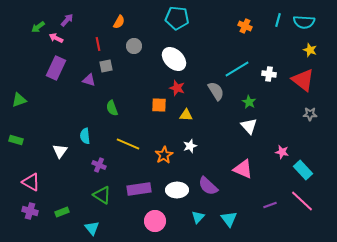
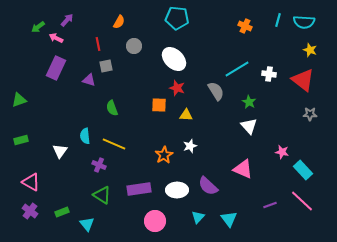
green rectangle at (16, 140): moved 5 px right; rotated 32 degrees counterclockwise
yellow line at (128, 144): moved 14 px left
purple cross at (30, 211): rotated 21 degrees clockwise
cyan triangle at (92, 228): moved 5 px left, 4 px up
